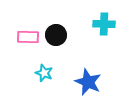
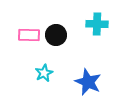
cyan cross: moved 7 px left
pink rectangle: moved 1 px right, 2 px up
cyan star: rotated 24 degrees clockwise
